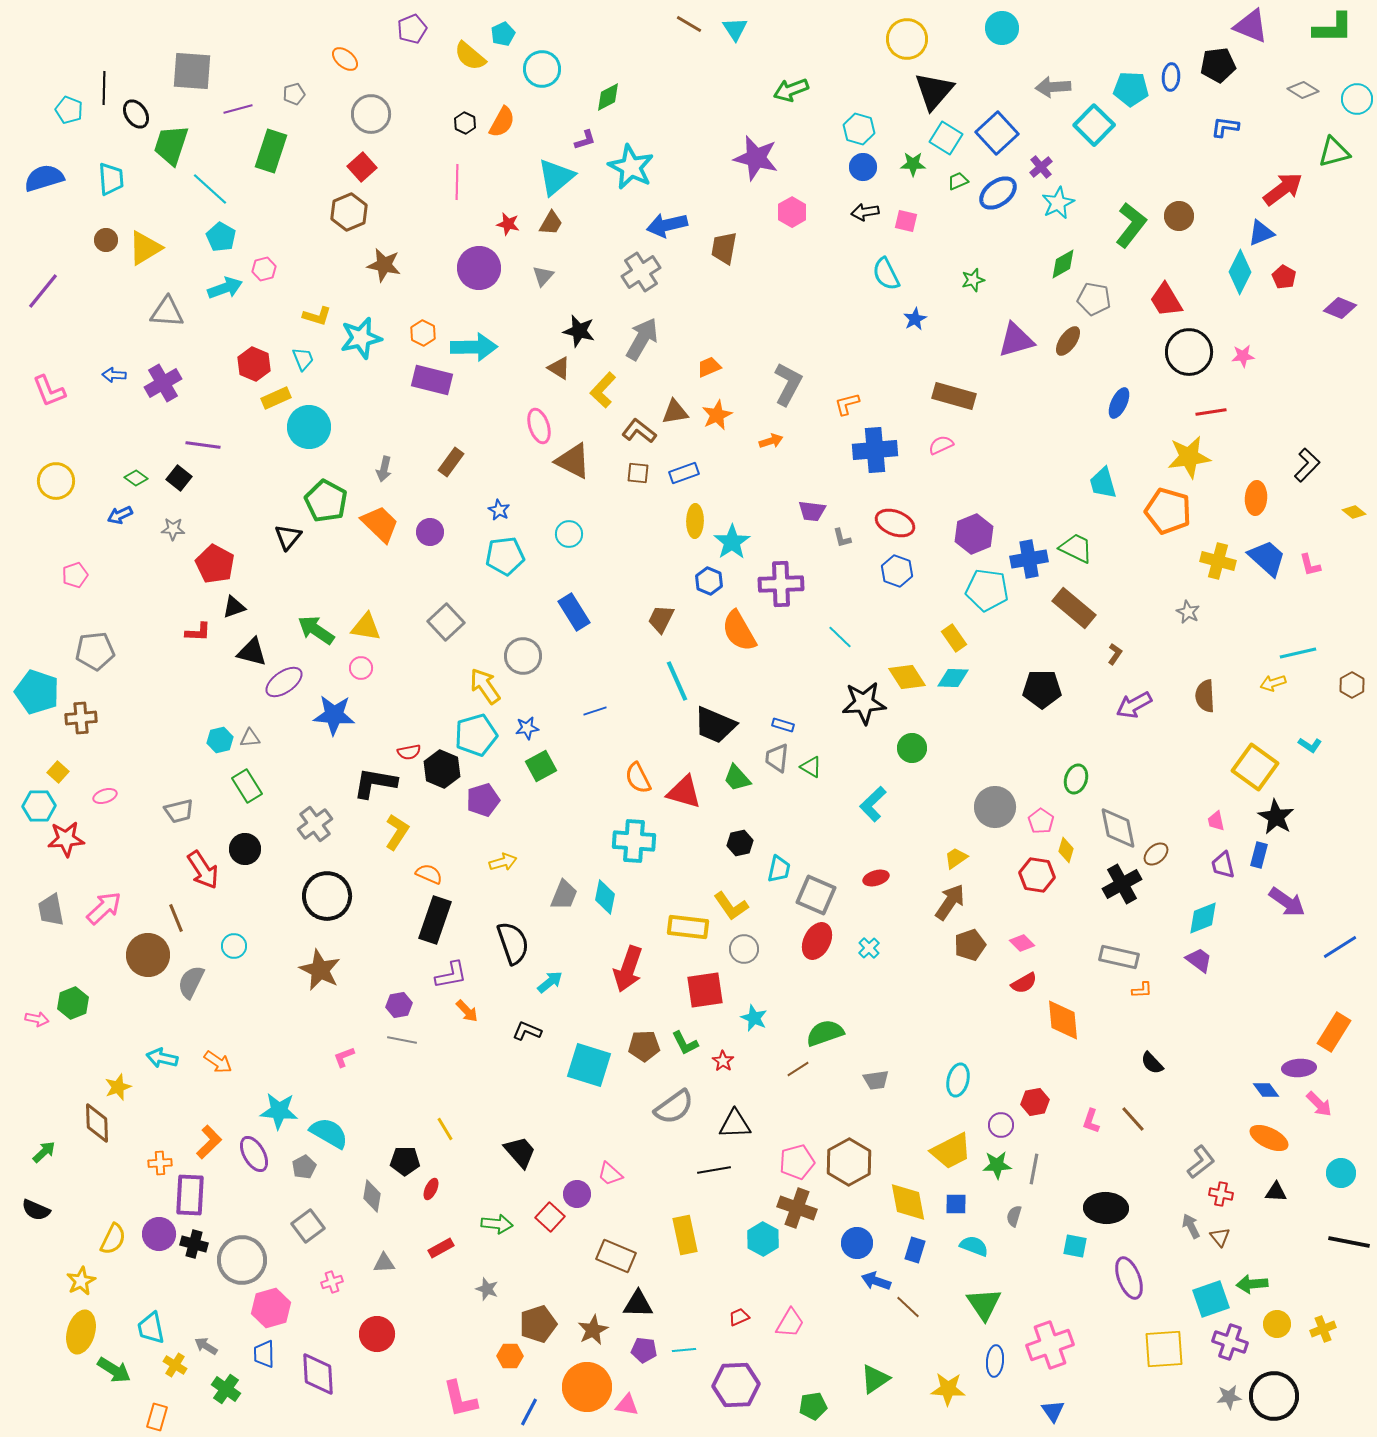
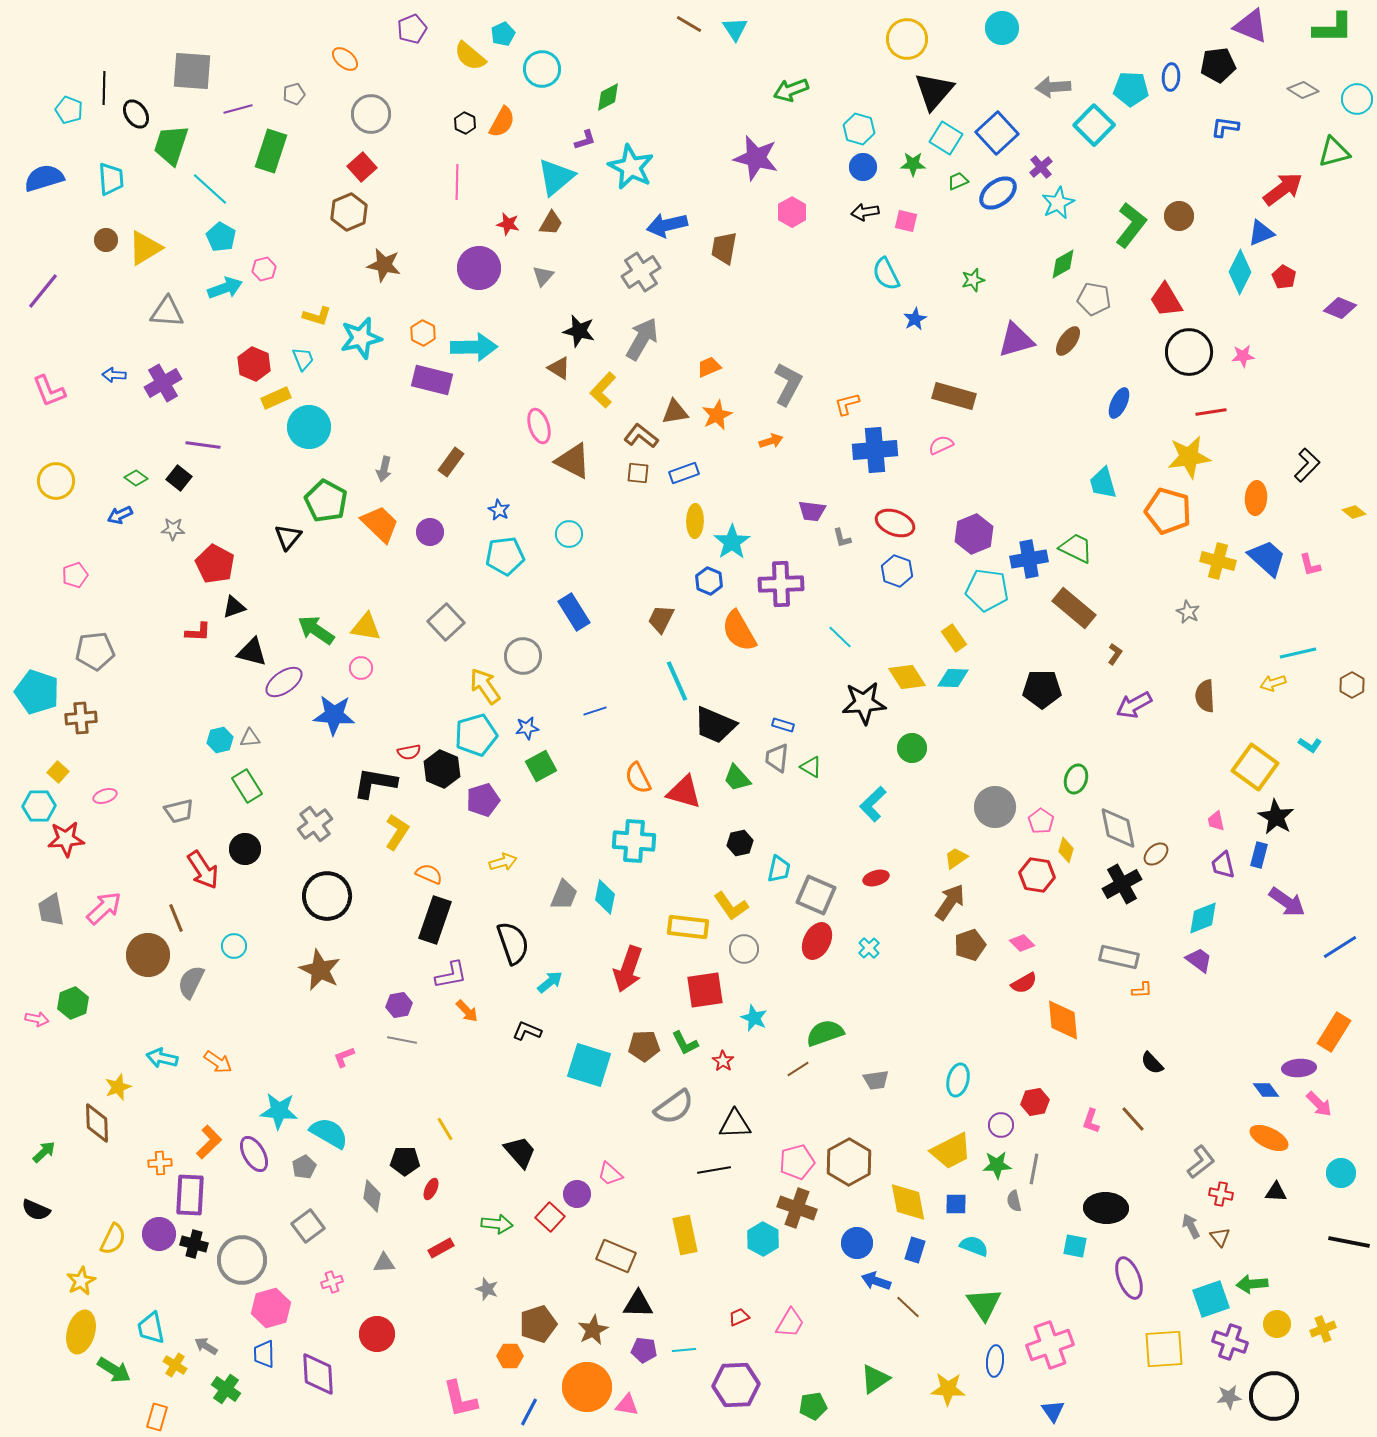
brown L-shape at (639, 431): moved 2 px right, 5 px down
gray semicircle at (1014, 1216): moved 15 px up; rotated 30 degrees counterclockwise
